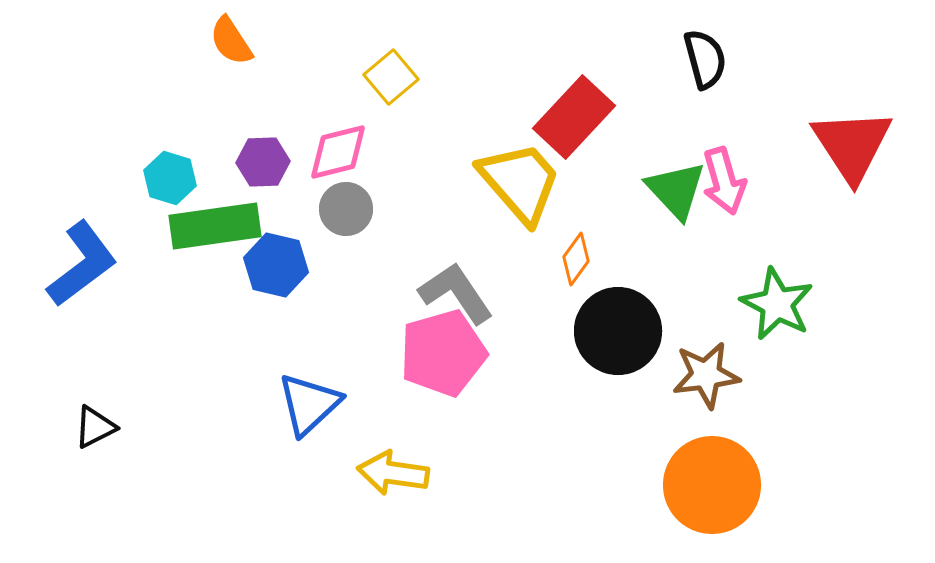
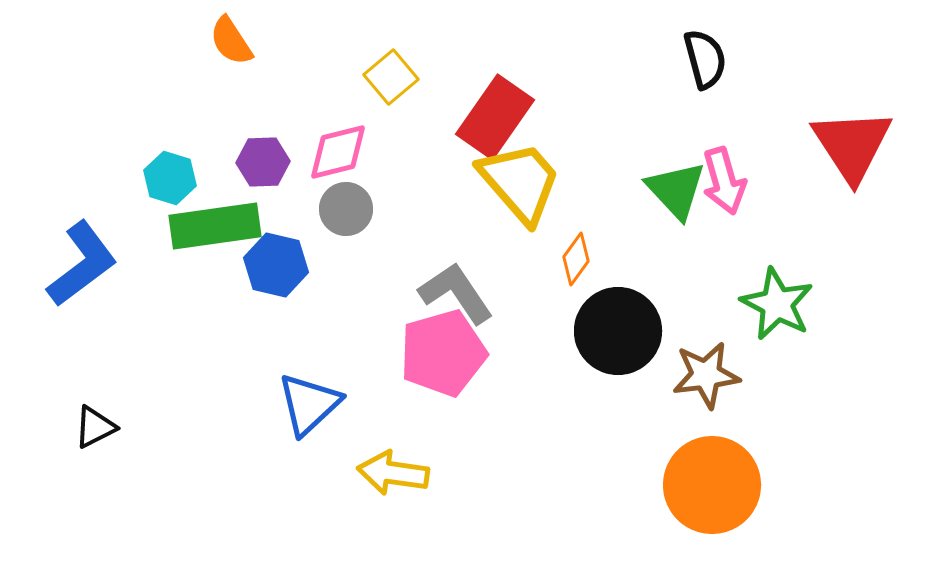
red rectangle: moved 79 px left; rotated 8 degrees counterclockwise
